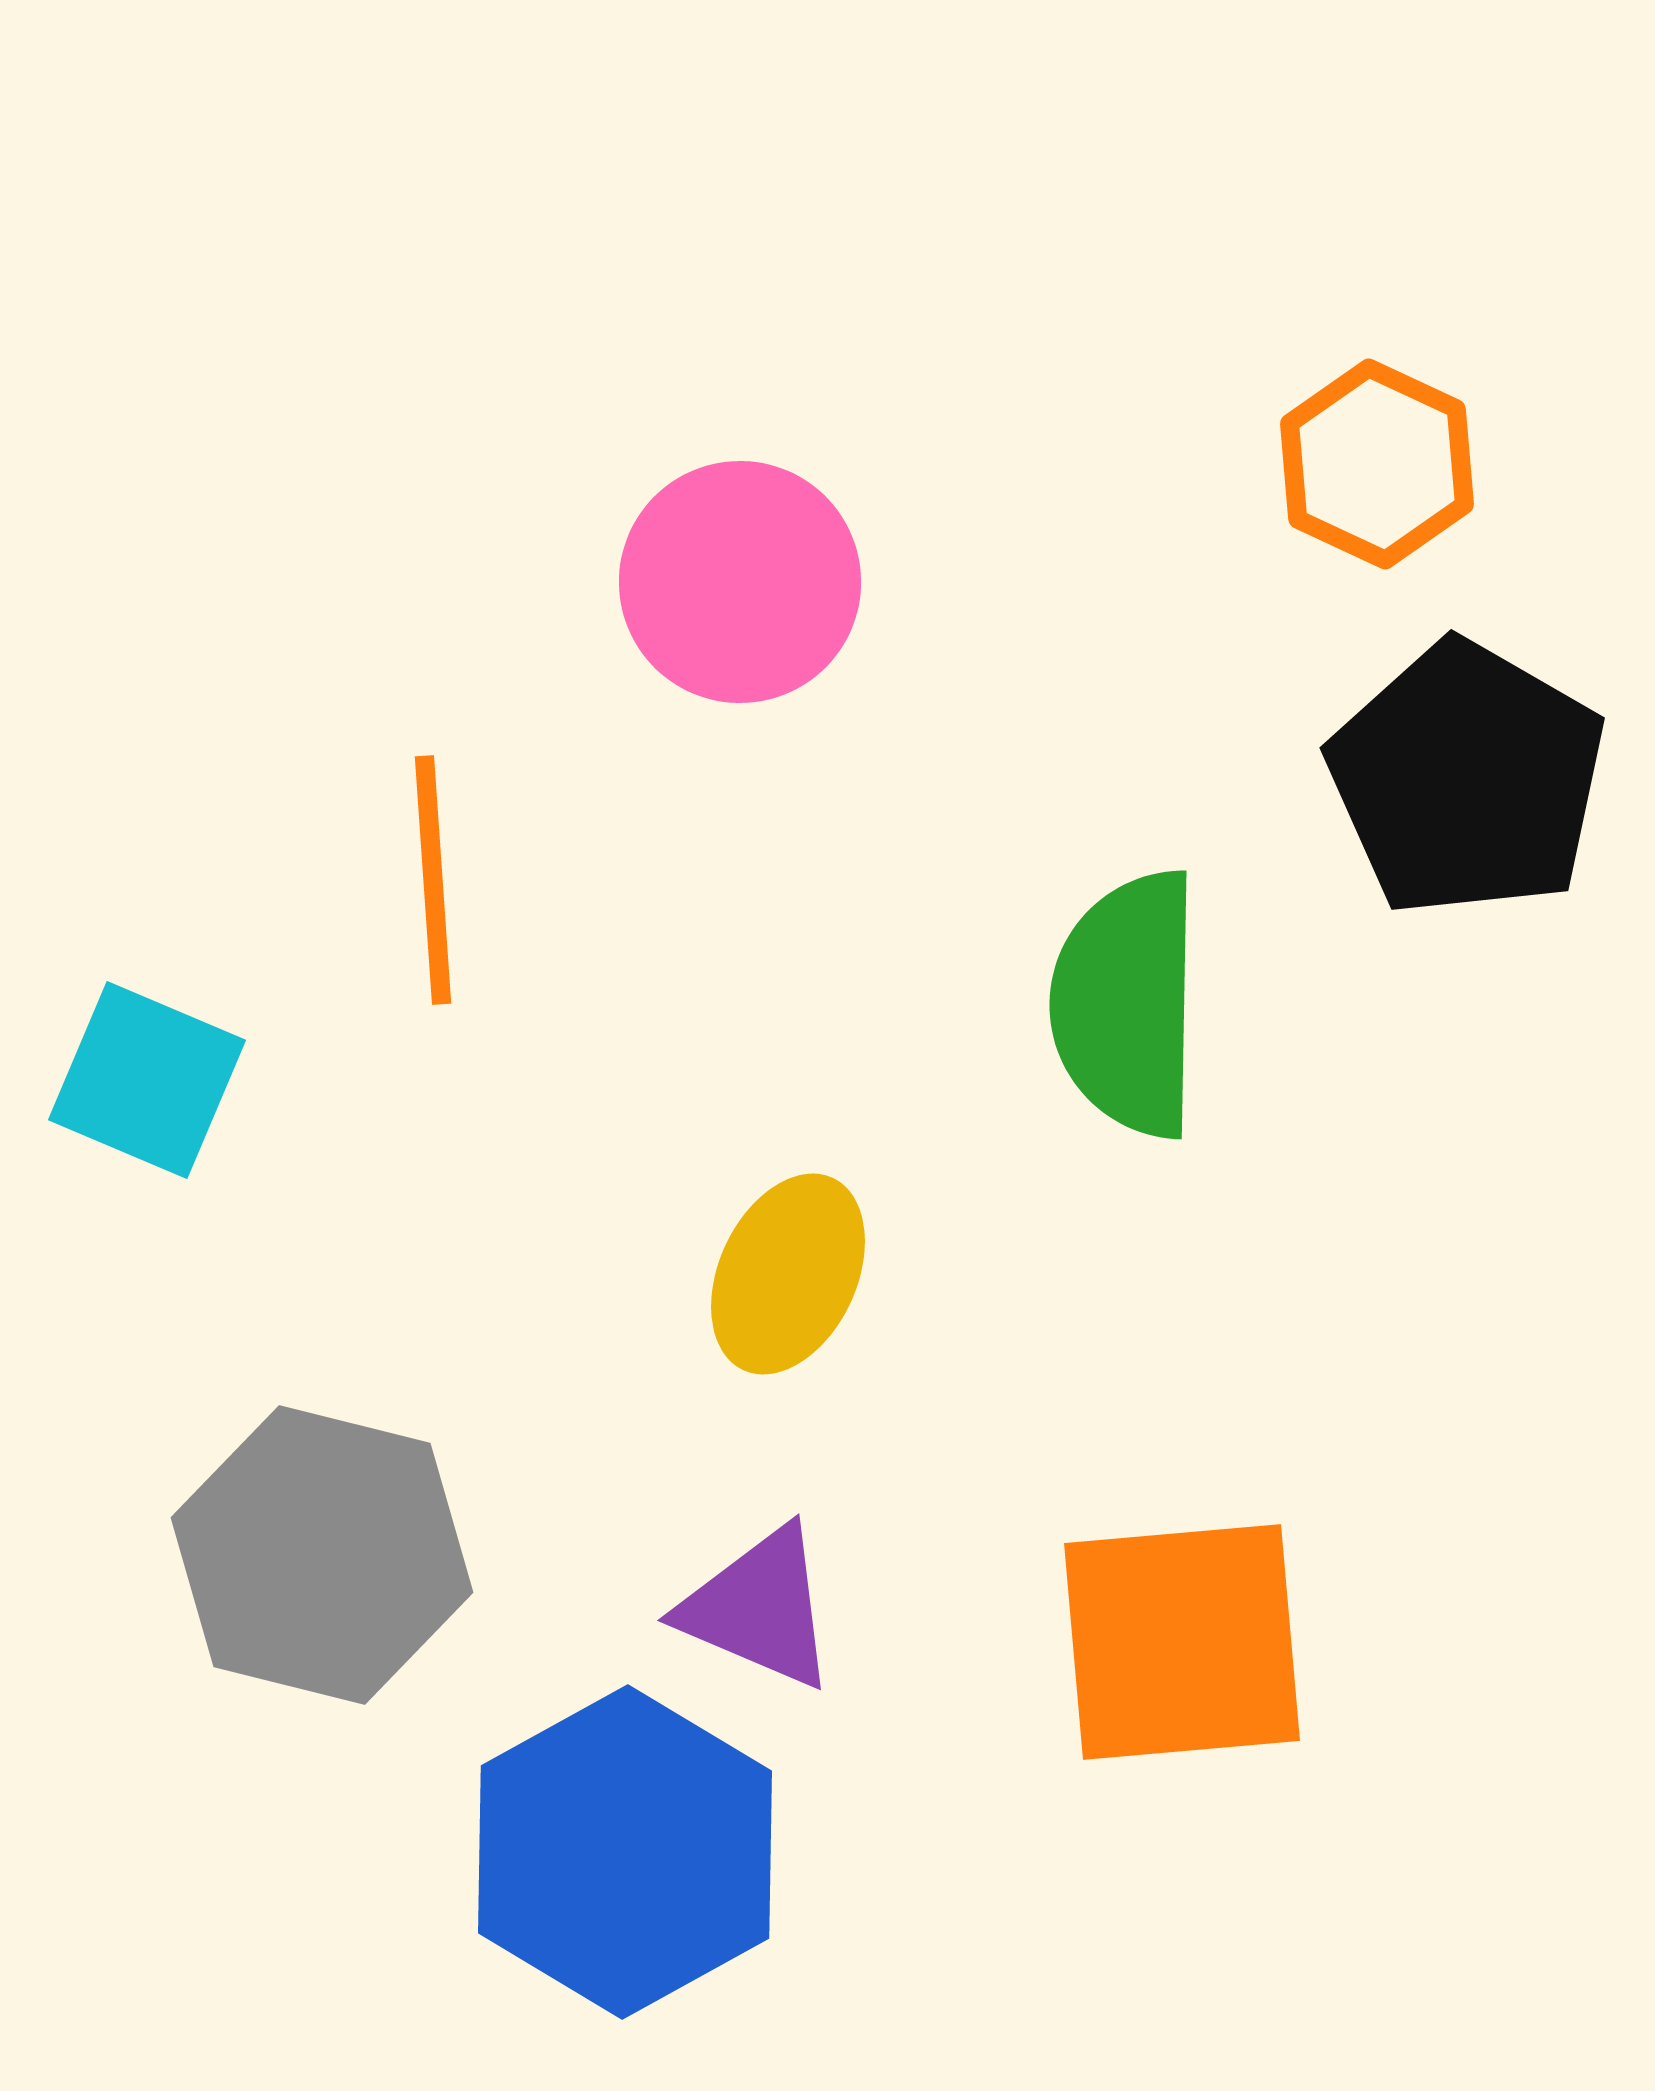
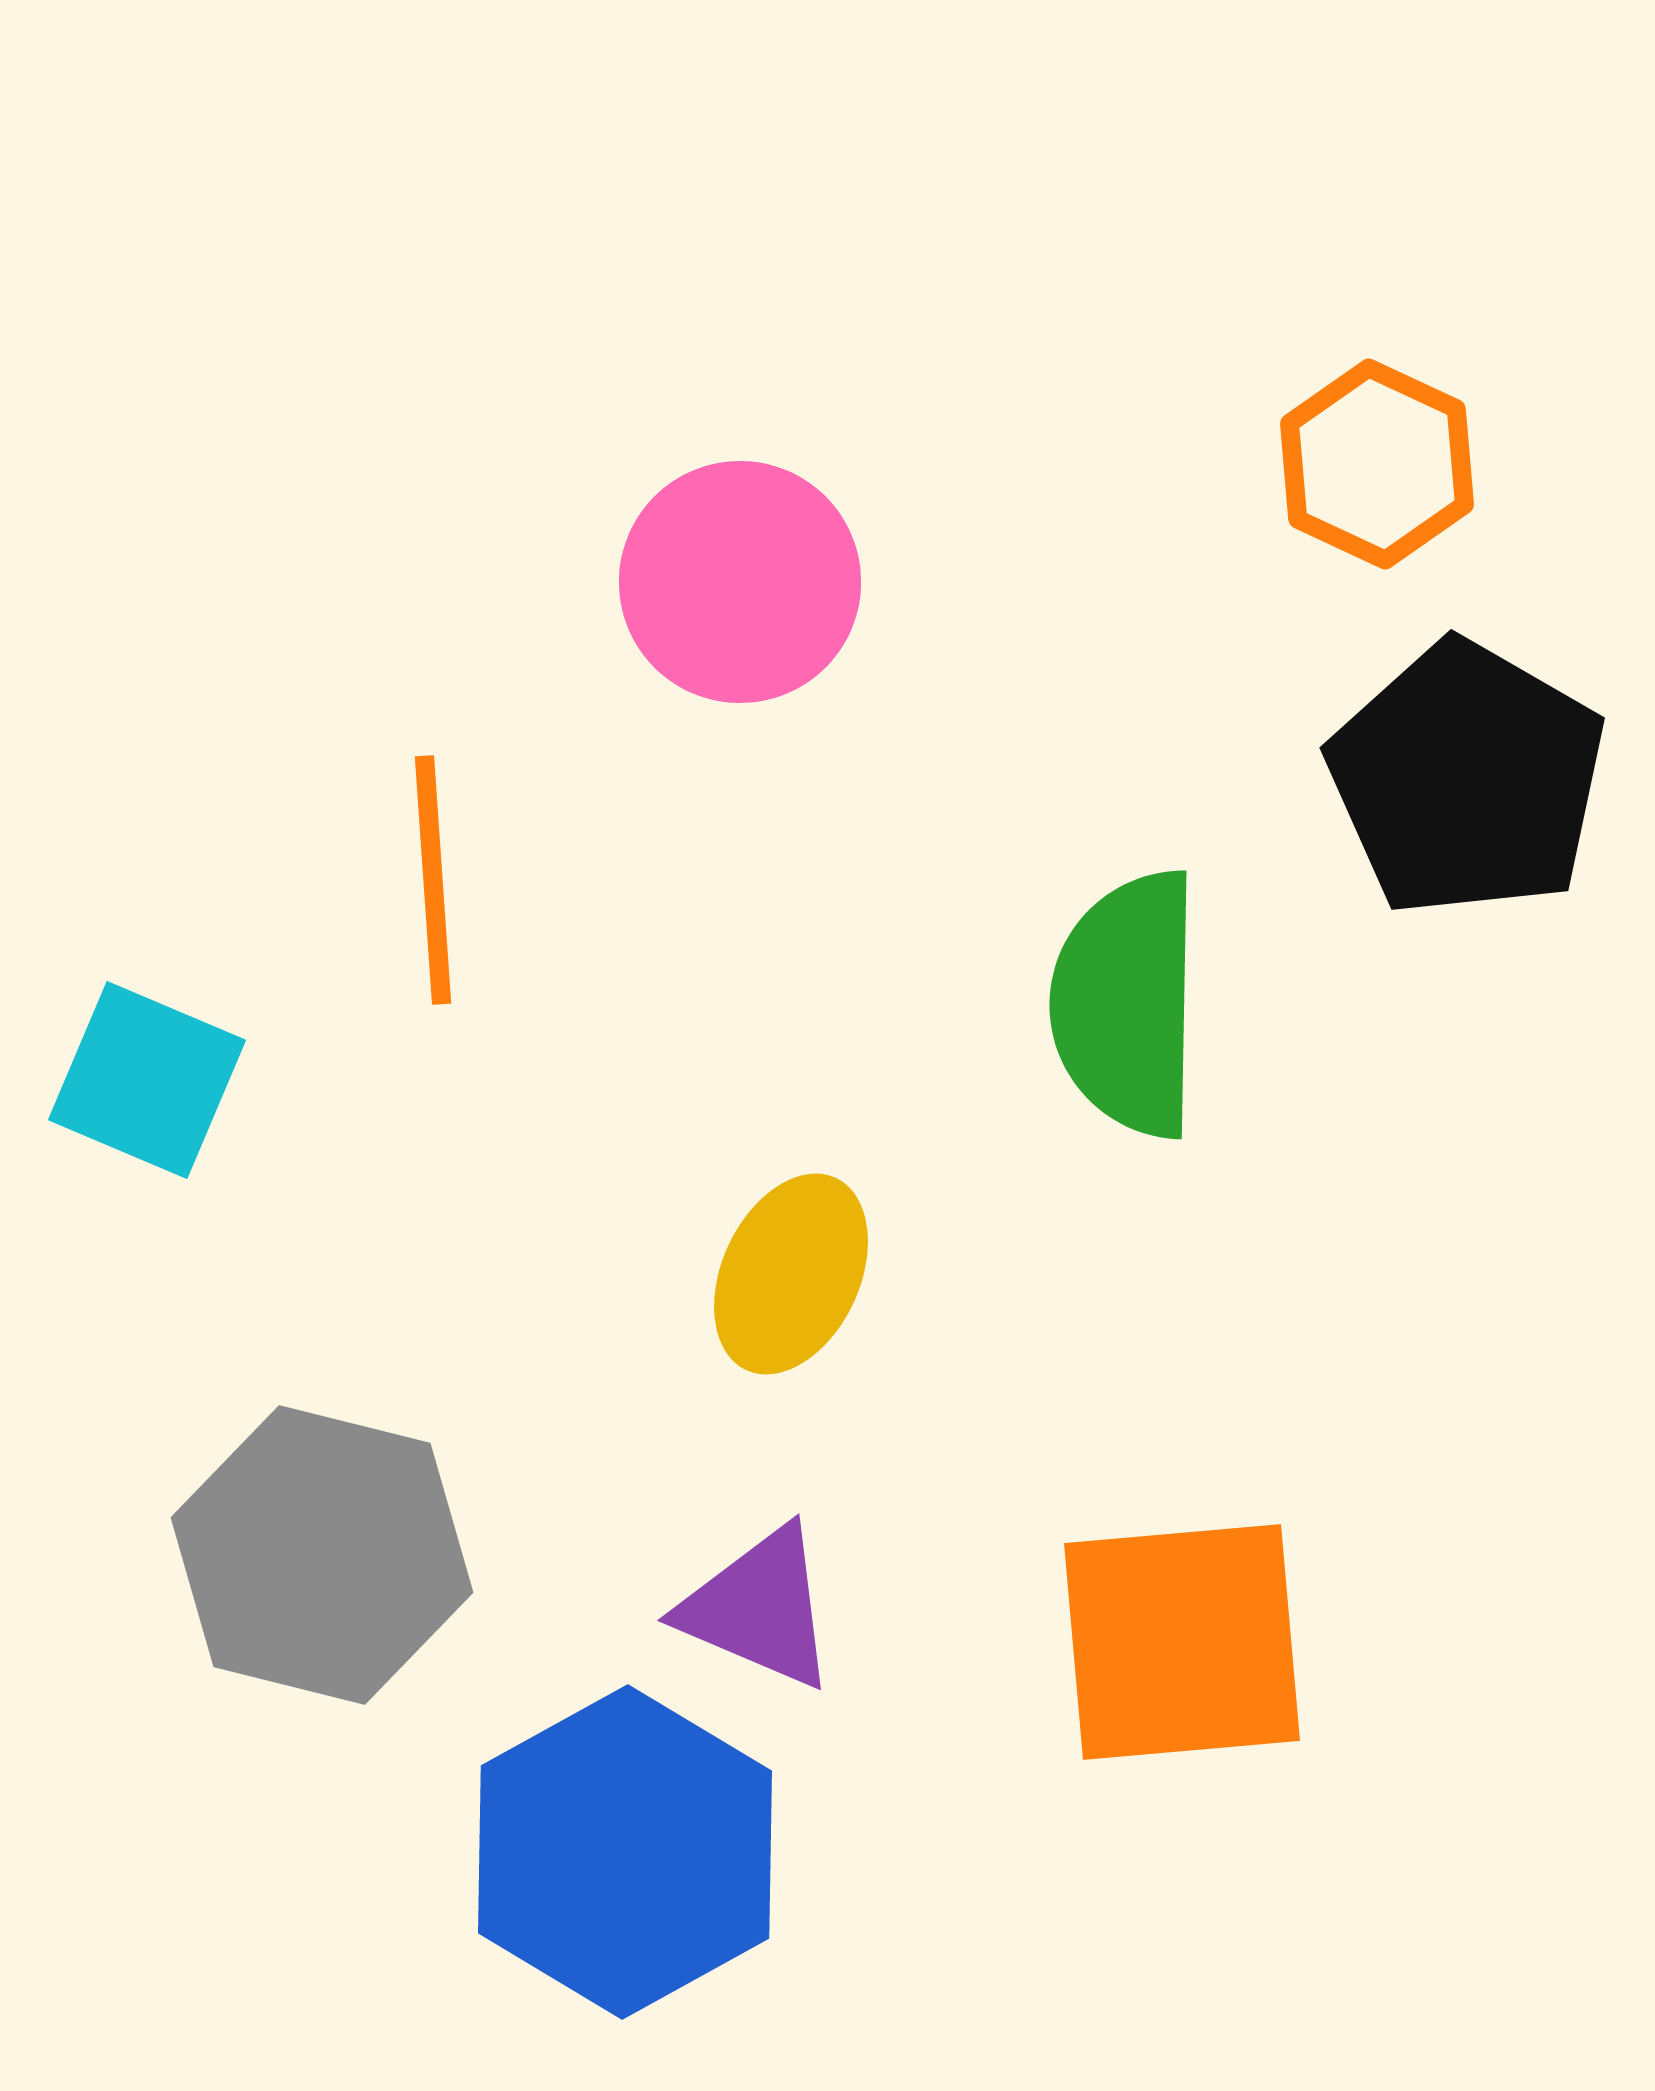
yellow ellipse: moved 3 px right
